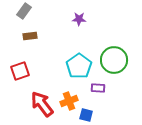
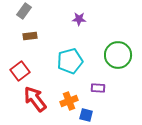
green circle: moved 4 px right, 5 px up
cyan pentagon: moved 9 px left, 5 px up; rotated 20 degrees clockwise
red square: rotated 18 degrees counterclockwise
red arrow: moved 7 px left, 5 px up
